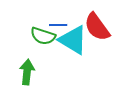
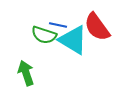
blue line: rotated 12 degrees clockwise
green semicircle: moved 1 px right, 1 px up
green arrow: moved 1 px left, 1 px down; rotated 25 degrees counterclockwise
